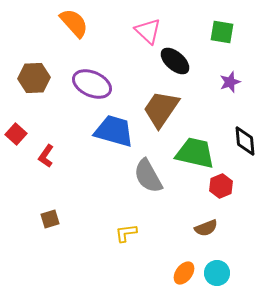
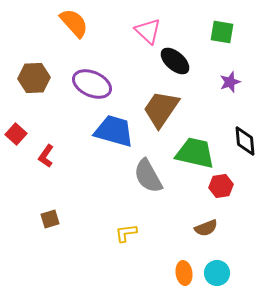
red hexagon: rotated 15 degrees clockwise
orange ellipse: rotated 45 degrees counterclockwise
